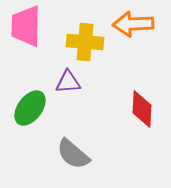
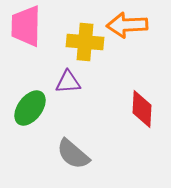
orange arrow: moved 6 px left, 1 px down
